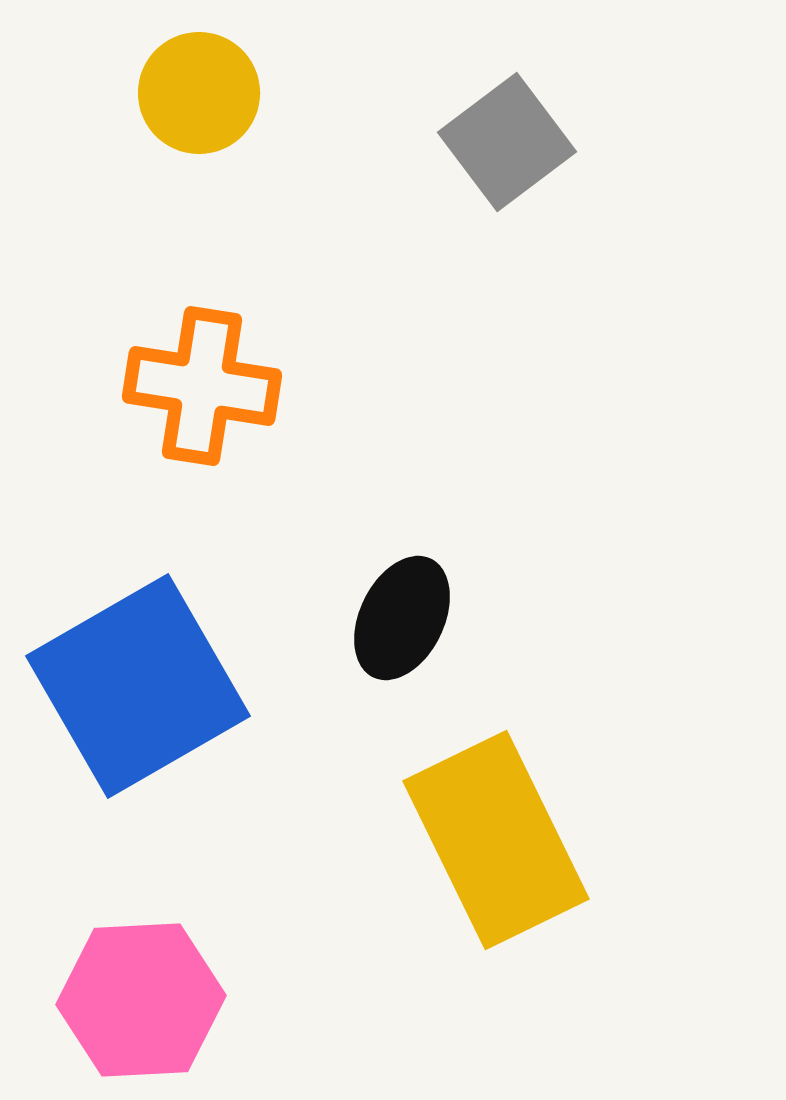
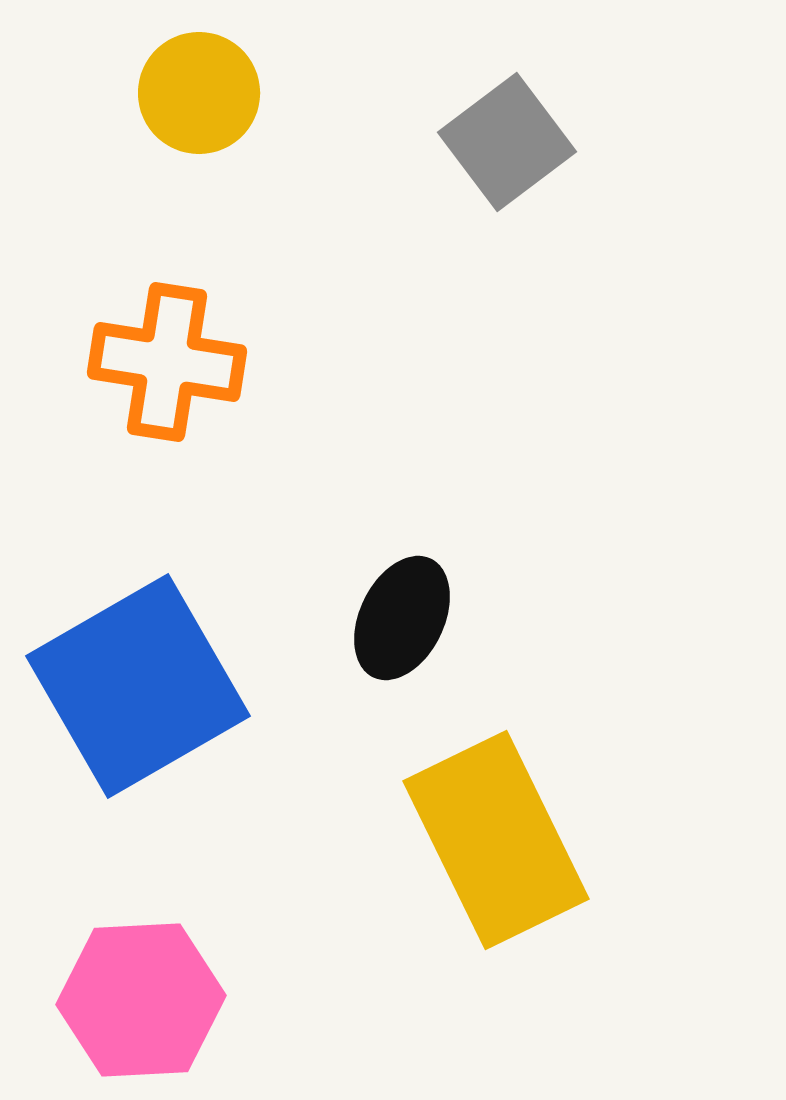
orange cross: moved 35 px left, 24 px up
